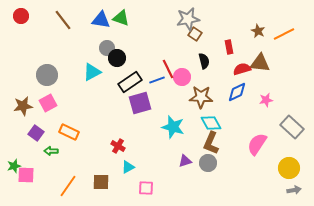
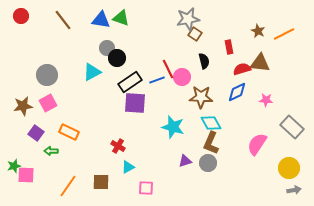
pink star at (266, 100): rotated 16 degrees clockwise
purple square at (140, 103): moved 5 px left; rotated 20 degrees clockwise
